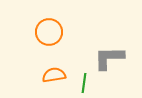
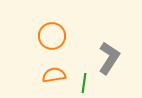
orange circle: moved 3 px right, 4 px down
gray L-shape: rotated 124 degrees clockwise
